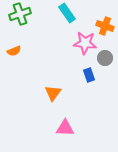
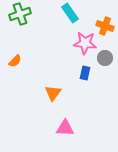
cyan rectangle: moved 3 px right
orange semicircle: moved 1 px right, 10 px down; rotated 24 degrees counterclockwise
blue rectangle: moved 4 px left, 2 px up; rotated 32 degrees clockwise
